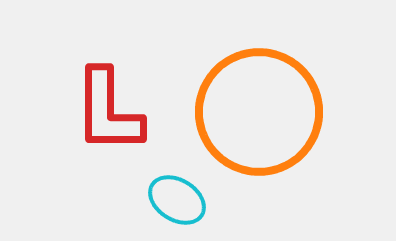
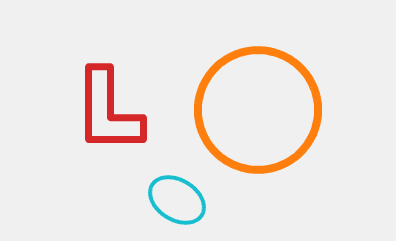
orange circle: moved 1 px left, 2 px up
